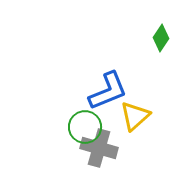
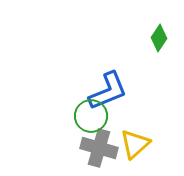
green diamond: moved 2 px left
yellow triangle: moved 28 px down
green circle: moved 6 px right, 11 px up
